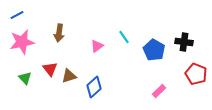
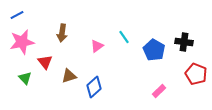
brown arrow: moved 3 px right
red triangle: moved 5 px left, 7 px up
